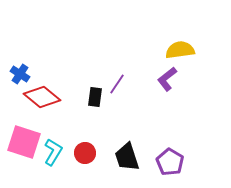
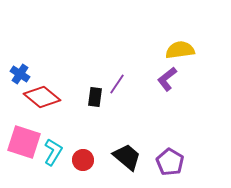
red circle: moved 2 px left, 7 px down
black trapezoid: rotated 148 degrees clockwise
